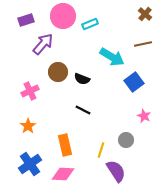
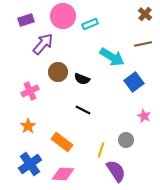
orange rectangle: moved 3 px left, 3 px up; rotated 40 degrees counterclockwise
